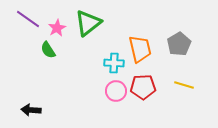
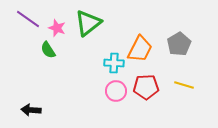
pink star: rotated 24 degrees counterclockwise
orange trapezoid: rotated 40 degrees clockwise
red pentagon: moved 3 px right
